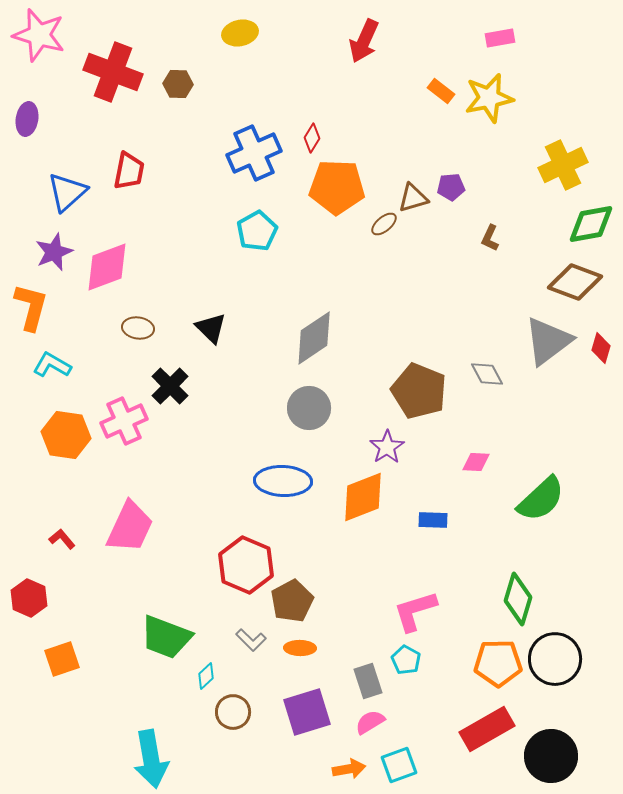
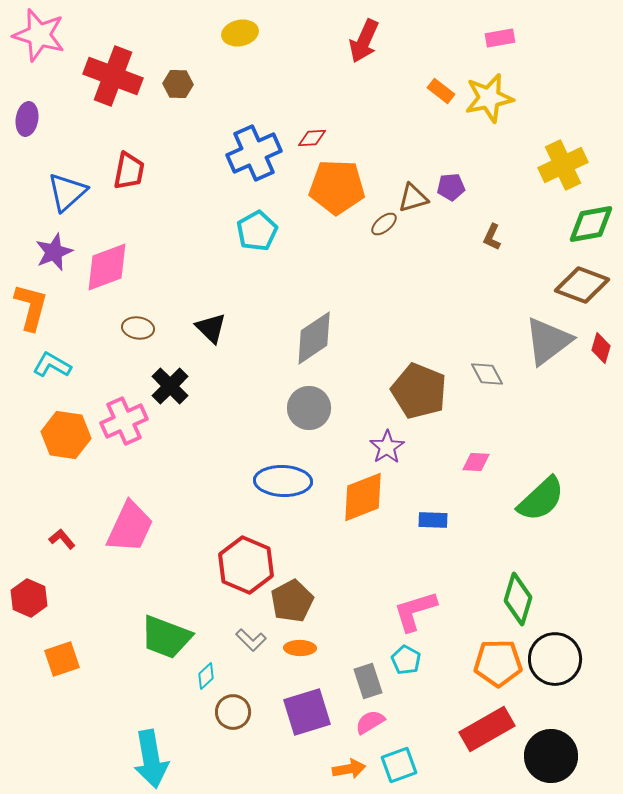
red cross at (113, 72): moved 4 px down
red diamond at (312, 138): rotated 56 degrees clockwise
brown L-shape at (490, 238): moved 2 px right, 1 px up
brown diamond at (575, 282): moved 7 px right, 3 px down
